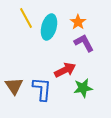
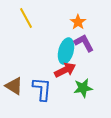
cyan ellipse: moved 17 px right, 24 px down
brown triangle: rotated 24 degrees counterclockwise
